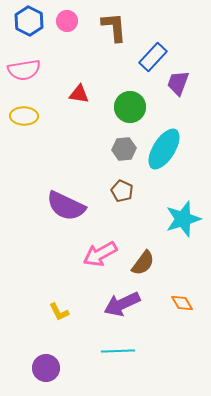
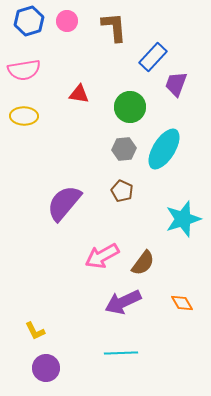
blue hexagon: rotated 16 degrees clockwise
purple trapezoid: moved 2 px left, 1 px down
purple semicircle: moved 2 px left, 3 px up; rotated 105 degrees clockwise
pink arrow: moved 2 px right, 2 px down
purple arrow: moved 1 px right, 2 px up
yellow L-shape: moved 24 px left, 19 px down
cyan line: moved 3 px right, 2 px down
